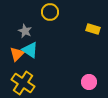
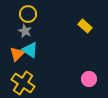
yellow circle: moved 22 px left, 2 px down
yellow rectangle: moved 8 px left, 3 px up; rotated 24 degrees clockwise
pink circle: moved 3 px up
